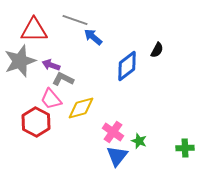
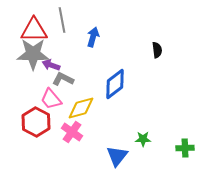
gray line: moved 13 px left; rotated 60 degrees clockwise
blue arrow: rotated 66 degrees clockwise
black semicircle: rotated 35 degrees counterclockwise
gray star: moved 13 px right, 7 px up; rotated 20 degrees clockwise
blue diamond: moved 12 px left, 18 px down
pink cross: moved 41 px left
green star: moved 4 px right, 2 px up; rotated 21 degrees counterclockwise
